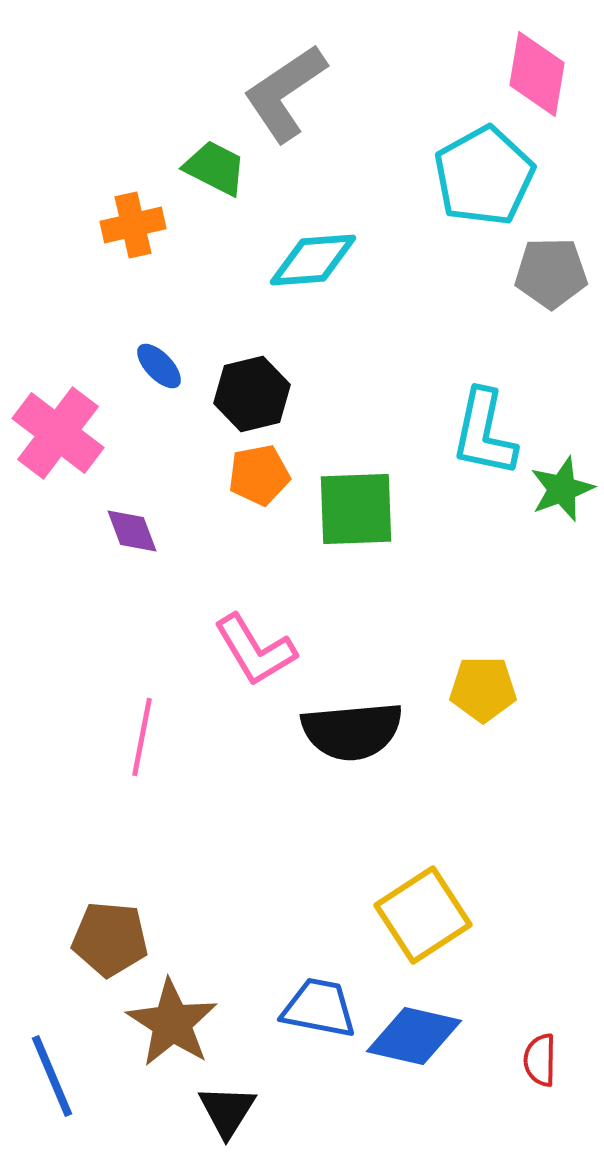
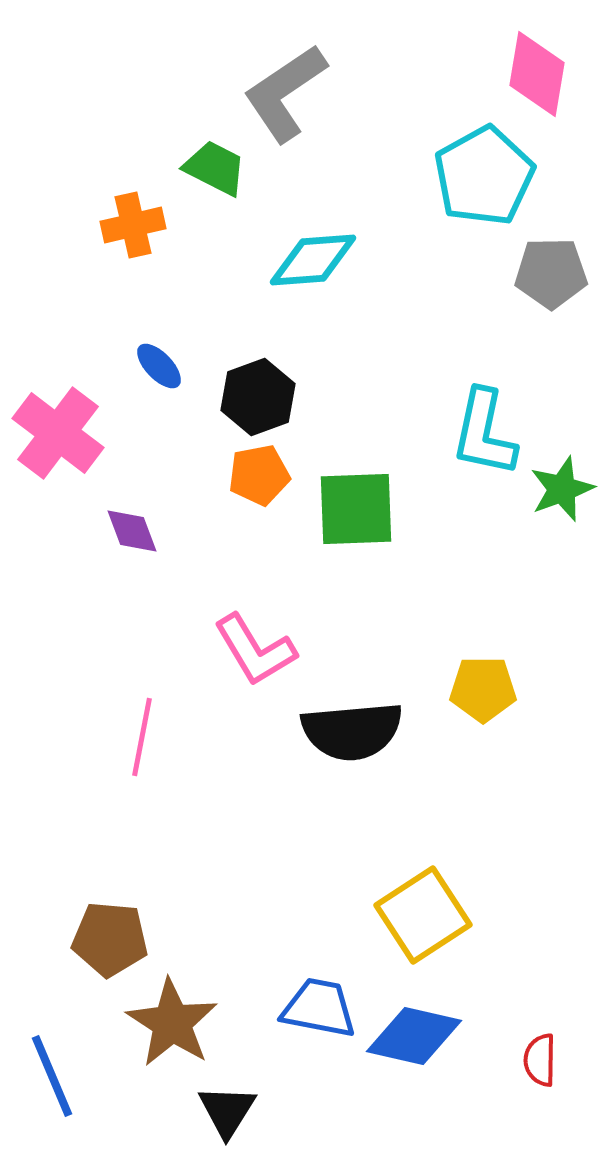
black hexagon: moved 6 px right, 3 px down; rotated 6 degrees counterclockwise
